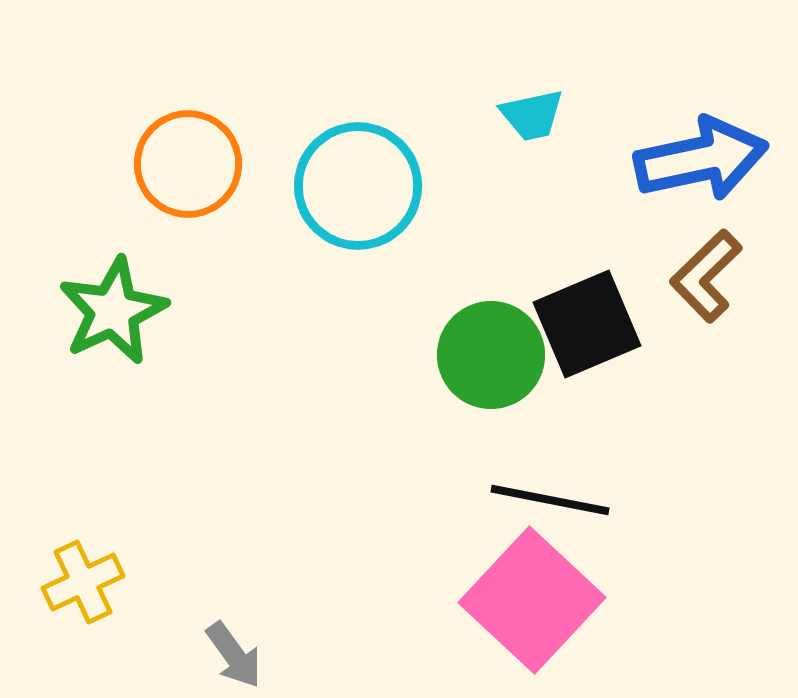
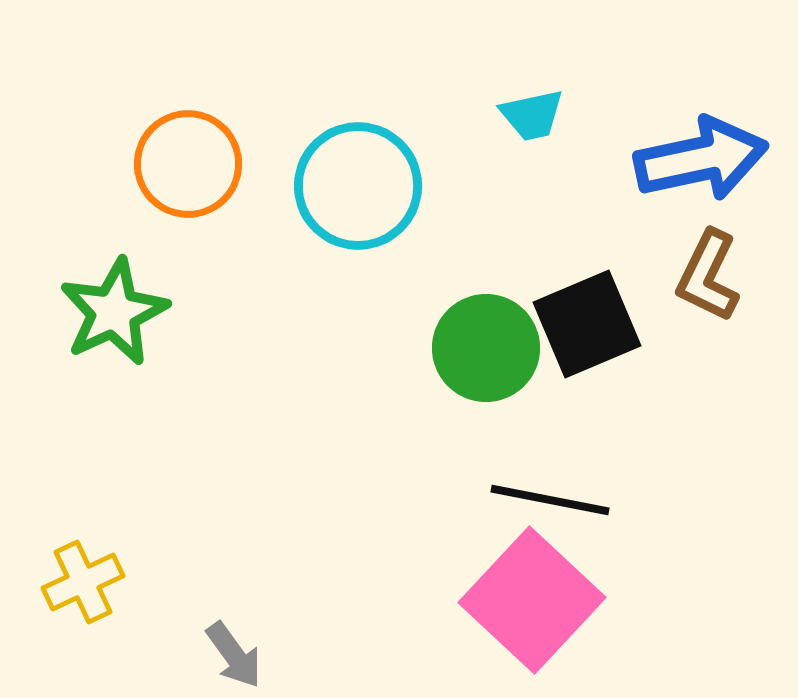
brown L-shape: moved 2 px right; rotated 20 degrees counterclockwise
green star: moved 1 px right, 1 px down
green circle: moved 5 px left, 7 px up
